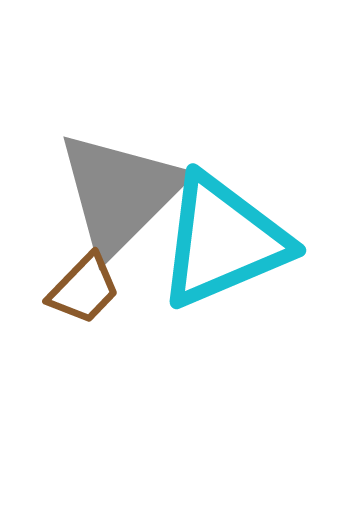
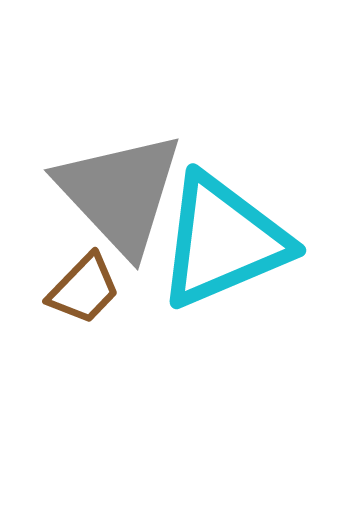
gray triangle: rotated 28 degrees counterclockwise
